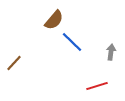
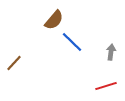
red line: moved 9 px right
